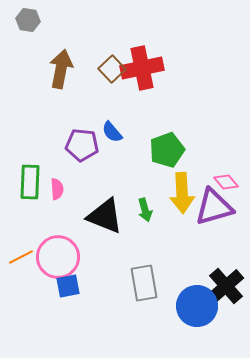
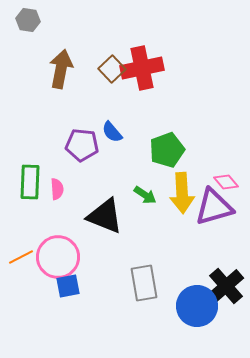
green arrow: moved 15 px up; rotated 40 degrees counterclockwise
